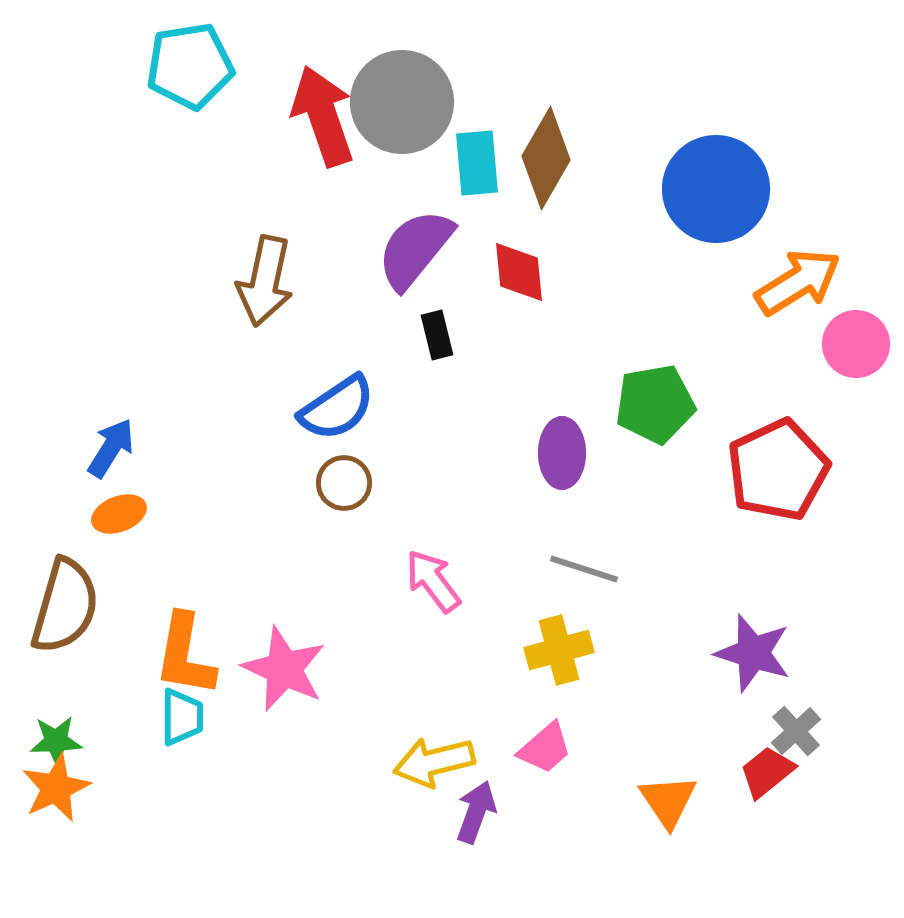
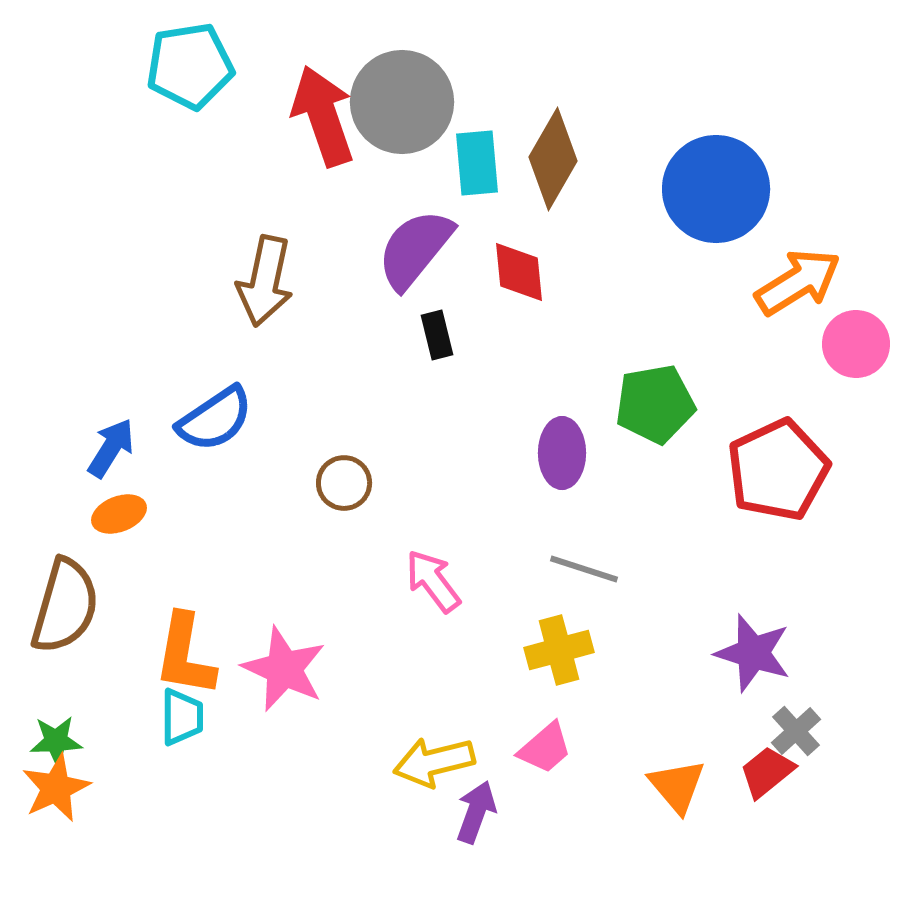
brown diamond: moved 7 px right, 1 px down
blue semicircle: moved 122 px left, 11 px down
orange triangle: moved 9 px right, 15 px up; rotated 6 degrees counterclockwise
